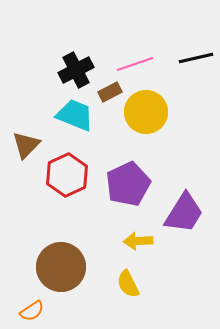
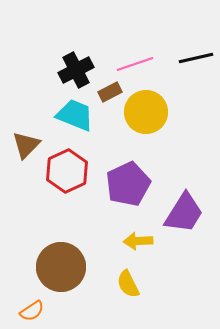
red hexagon: moved 4 px up
